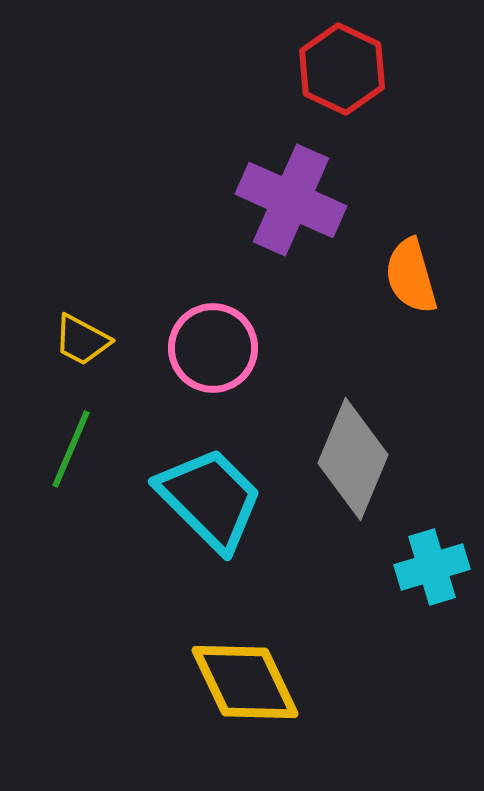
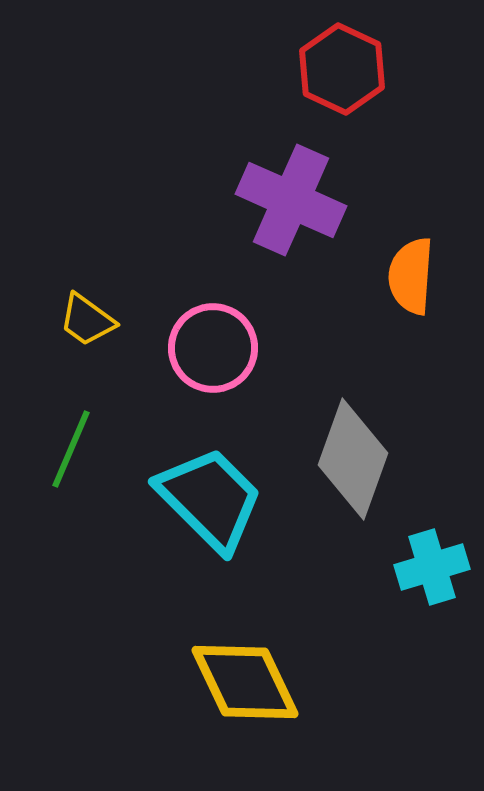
orange semicircle: rotated 20 degrees clockwise
yellow trapezoid: moved 5 px right, 20 px up; rotated 8 degrees clockwise
gray diamond: rotated 3 degrees counterclockwise
